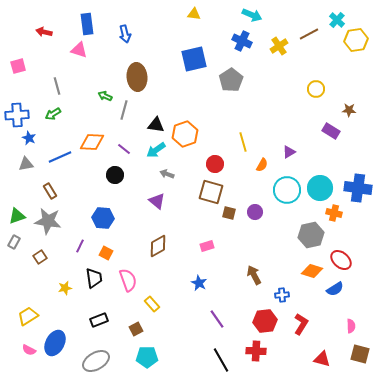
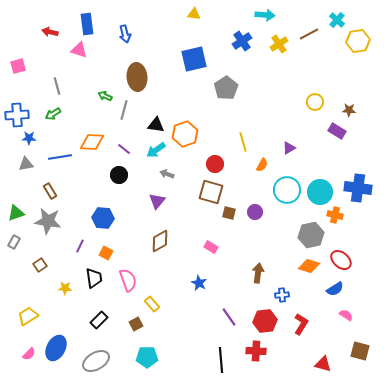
cyan arrow at (252, 15): moved 13 px right; rotated 18 degrees counterclockwise
red arrow at (44, 32): moved 6 px right
yellow hexagon at (356, 40): moved 2 px right, 1 px down
blue cross at (242, 41): rotated 30 degrees clockwise
yellow cross at (279, 46): moved 2 px up
gray pentagon at (231, 80): moved 5 px left, 8 px down
yellow circle at (316, 89): moved 1 px left, 13 px down
purple rectangle at (331, 131): moved 6 px right
blue star at (29, 138): rotated 24 degrees counterclockwise
purple triangle at (289, 152): moved 4 px up
blue line at (60, 157): rotated 15 degrees clockwise
black circle at (115, 175): moved 4 px right
cyan circle at (320, 188): moved 4 px down
purple triangle at (157, 201): rotated 30 degrees clockwise
orange cross at (334, 213): moved 1 px right, 2 px down
green triangle at (17, 216): moved 1 px left, 3 px up
brown diamond at (158, 246): moved 2 px right, 5 px up
pink rectangle at (207, 246): moved 4 px right, 1 px down; rotated 48 degrees clockwise
brown square at (40, 257): moved 8 px down
orange diamond at (312, 271): moved 3 px left, 5 px up
brown arrow at (254, 275): moved 4 px right, 2 px up; rotated 36 degrees clockwise
yellow star at (65, 288): rotated 16 degrees clockwise
purple line at (217, 319): moved 12 px right, 2 px up
black rectangle at (99, 320): rotated 24 degrees counterclockwise
pink semicircle at (351, 326): moved 5 px left, 11 px up; rotated 56 degrees counterclockwise
brown square at (136, 329): moved 5 px up
blue ellipse at (55, 343): moved 1 px right, 5 px down
pink semicircle at (29, 350): moved 4 px down; rotated 72 degrees counterclockwise
brown square at (360, 354): moved 3 px up
red triangle at (322, 359): moved 1 px right, 5 px down
black line at (221, 360): rotated 25 degrees clockwise
